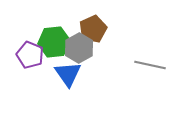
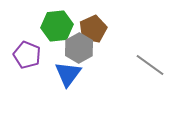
green hexagon: moved 3 px right, 16 px up
purple pentagon: moved 3 px left
gray line: rotated 24 degrees clockwise
blue triangle: rotated 12 degrees clockwise
